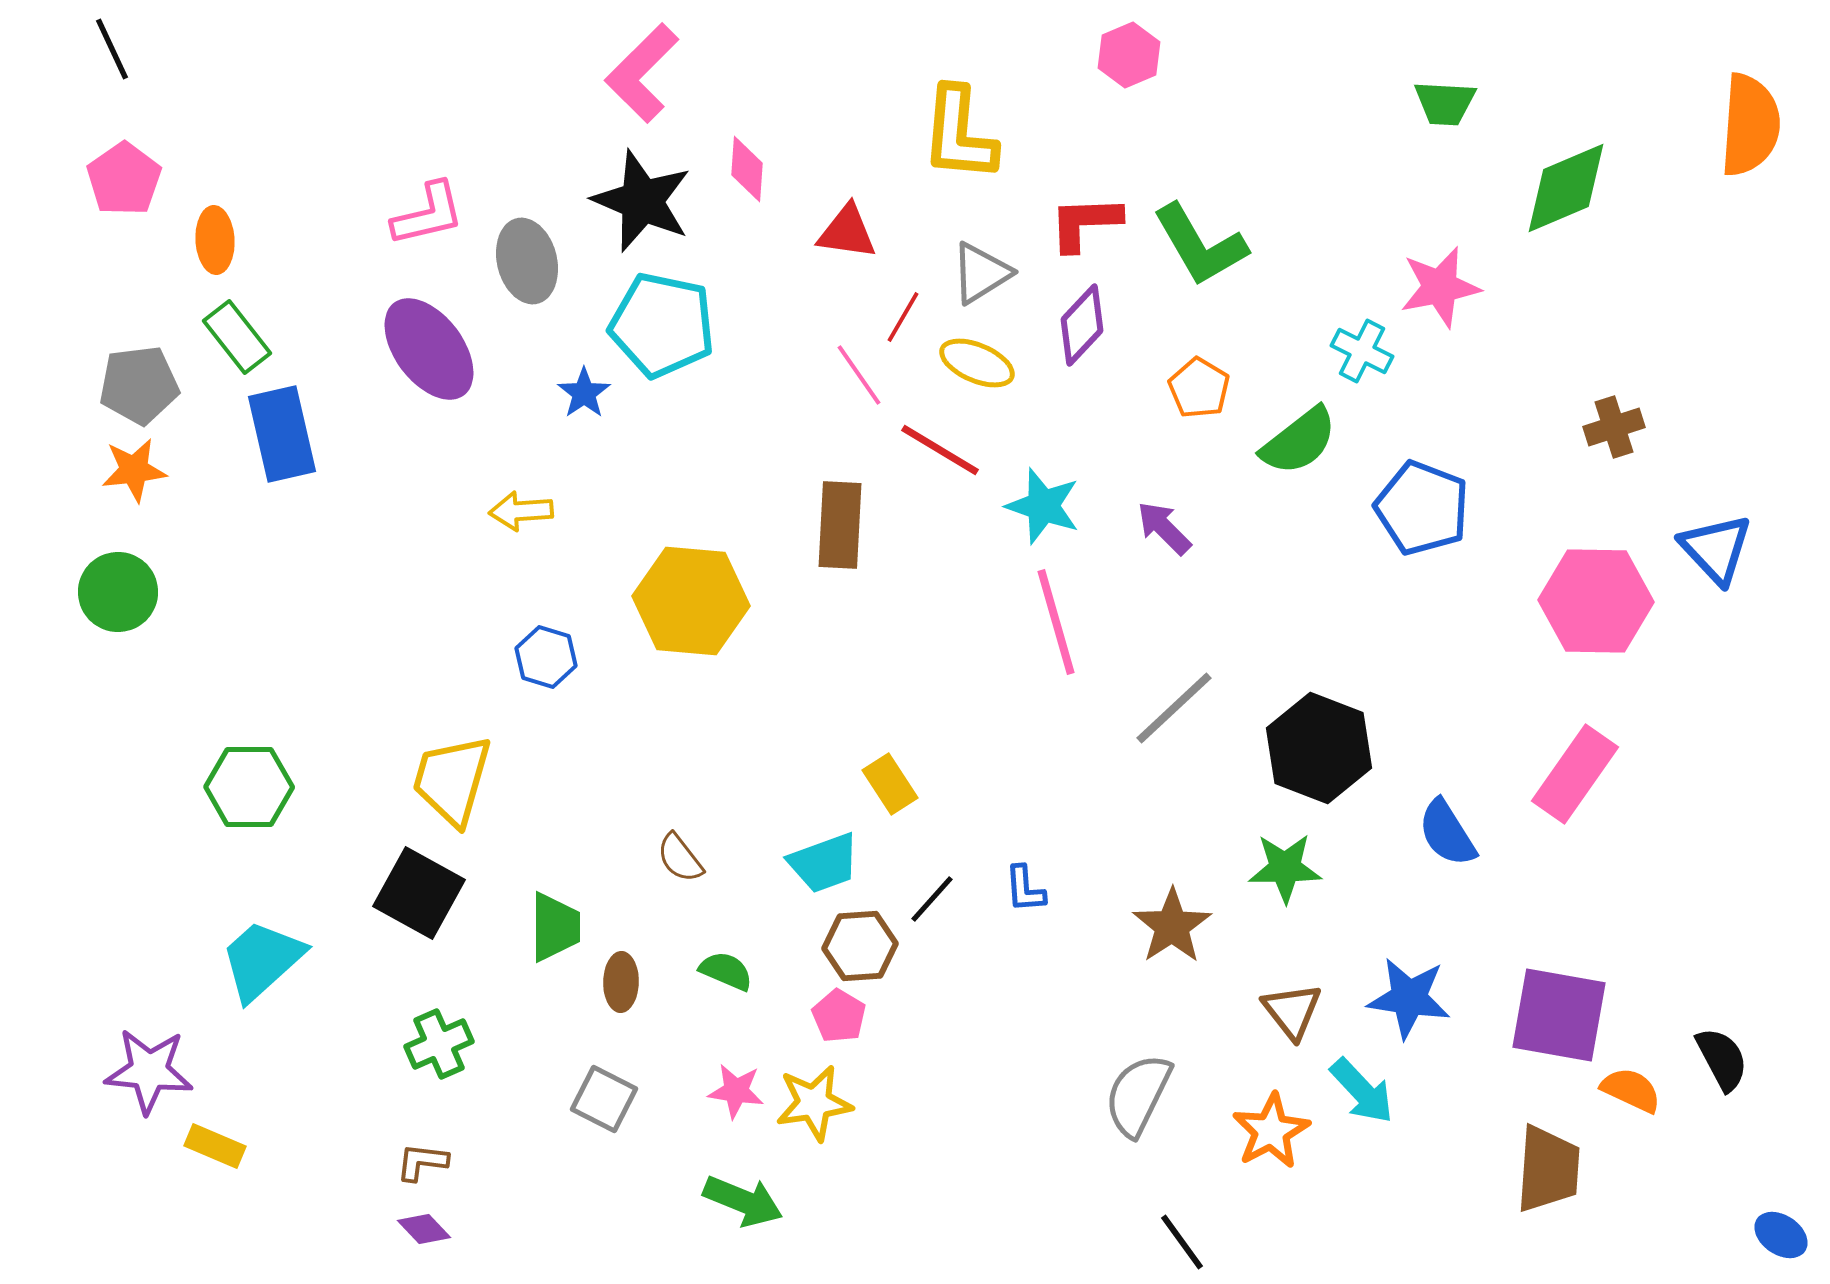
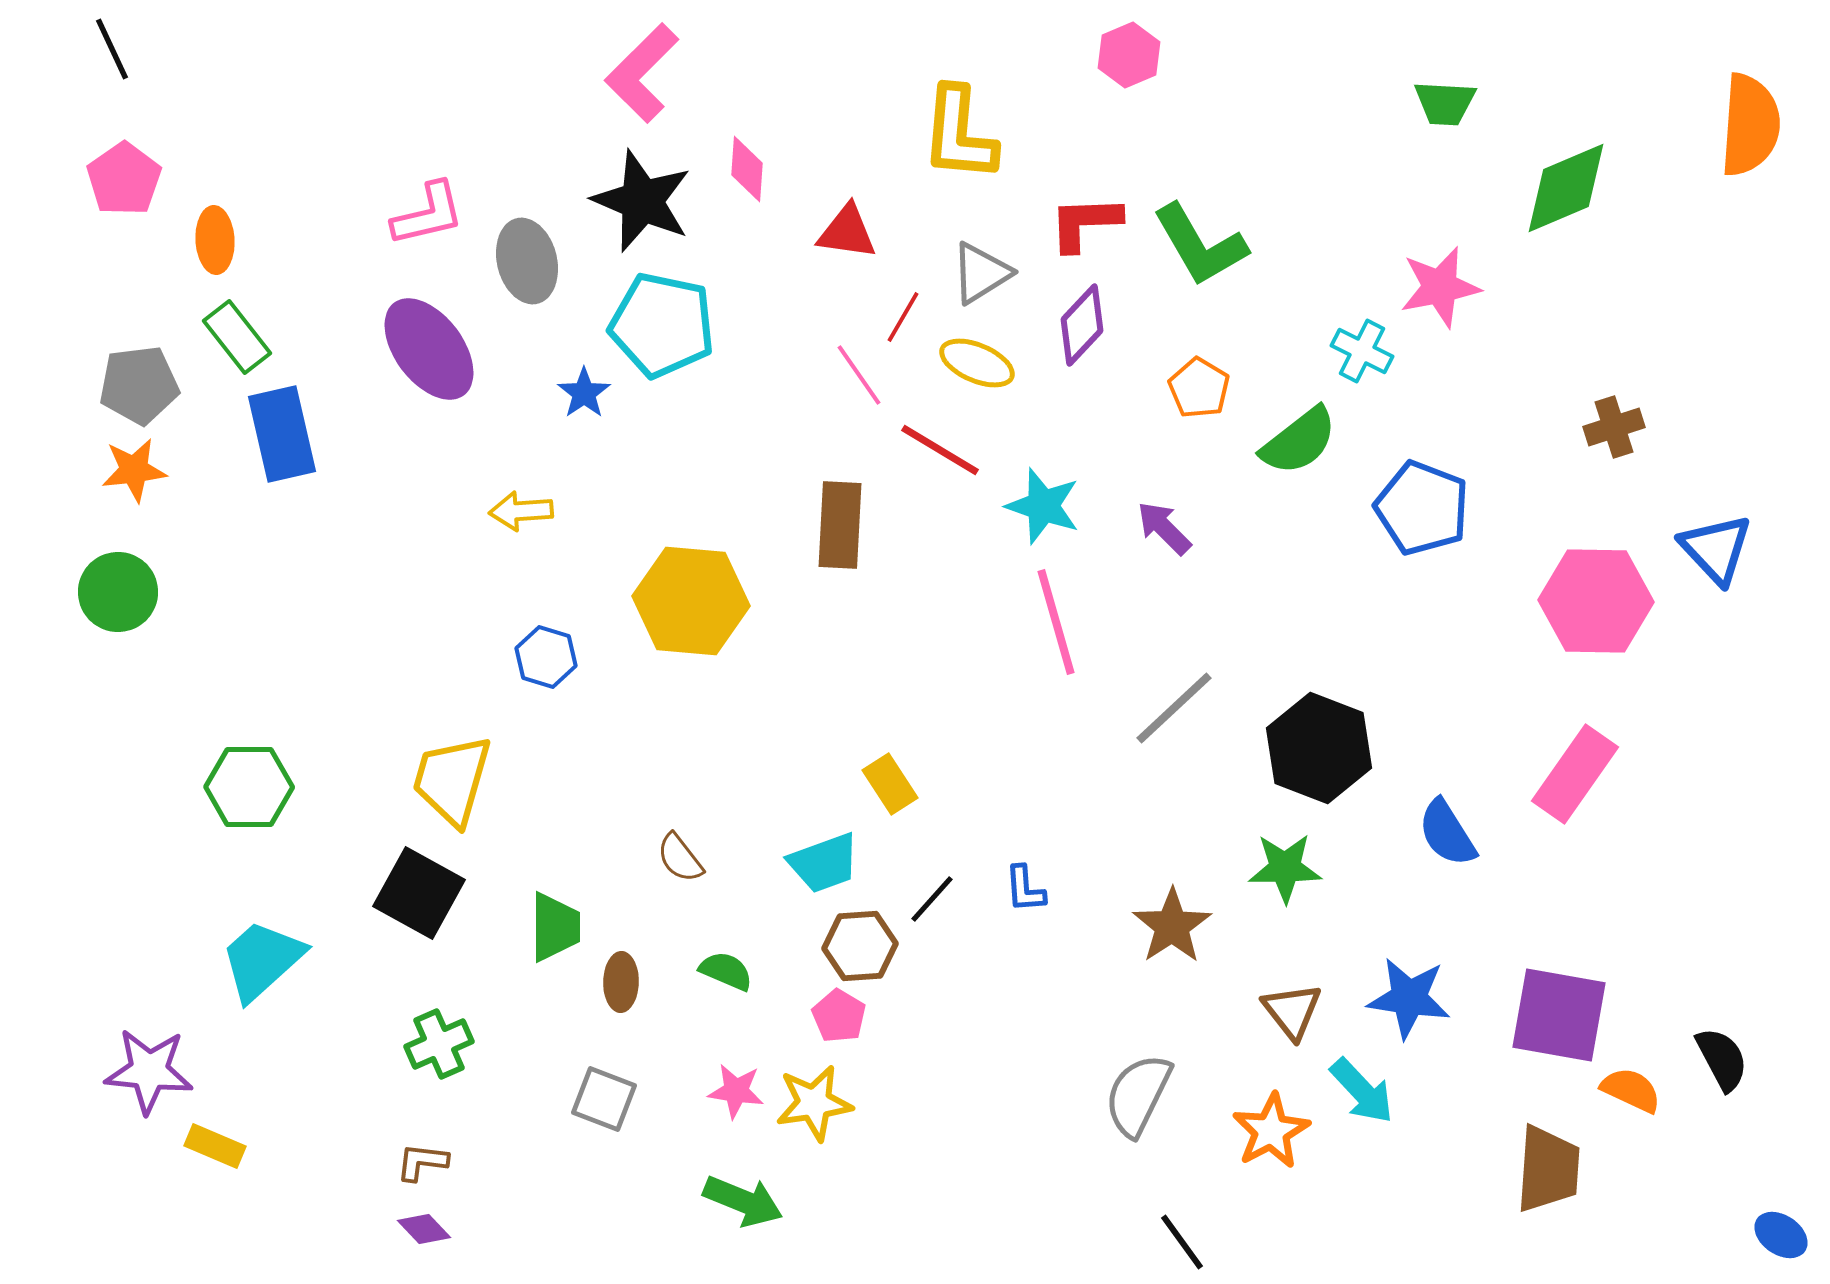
gray square at (604, 1099): rotated 6 degrees counterclockwise
